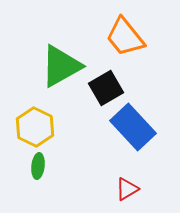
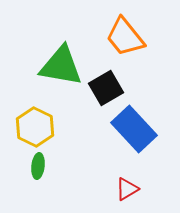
green triangle: rotated 39 degrees clockwise
blue rectangle: moved 1 px right, 2 px down
